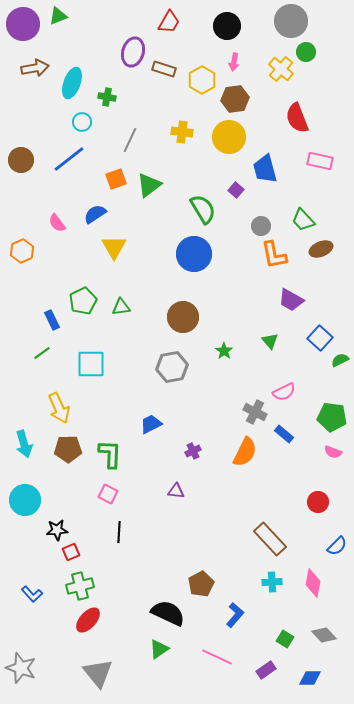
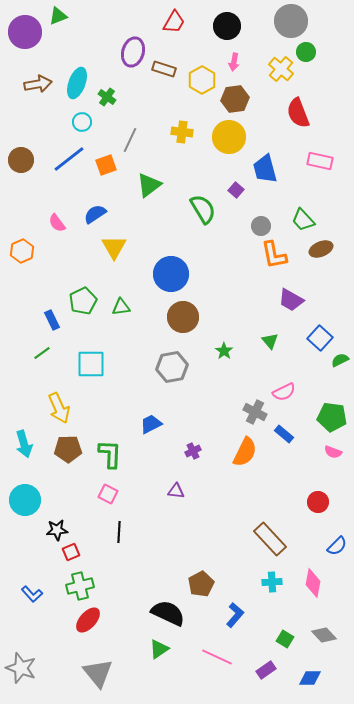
red trapezoid at (169, 22): moved 5 px right
purple circle at (23, 24): moved 2 px right, 8 px down
brown arrow at (35, 68): moved 3 px right, 16 px down
cyan ellipse at (72, 83): moved 5 px right
green cross at (107, 97): rotated 24 degrees clockwise
red semicircle at (297, 118): moved 1 px right, 5 px up
orange square at (116, 179): moved 10 px left, 14 px up
blue circle at (194, 254): moved 23 px left, 20 px down
